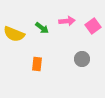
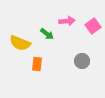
green arrow: moved 5 px right, 6 px down
yellow semicircle: moved 6 px right, 9 px down
gray circle: moved 2 px down
